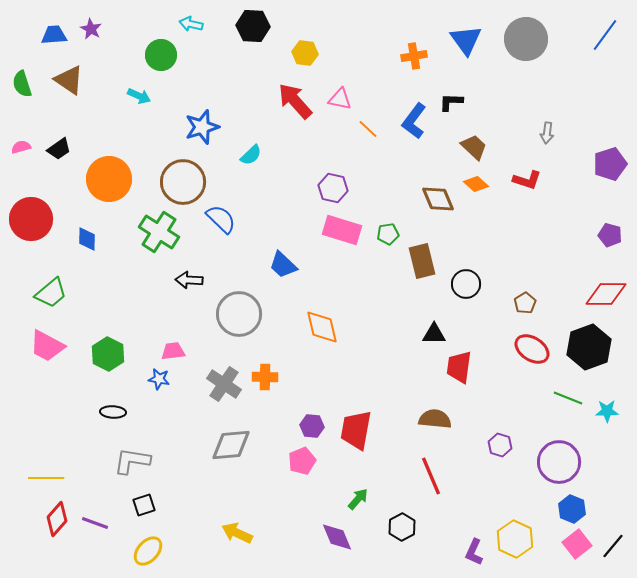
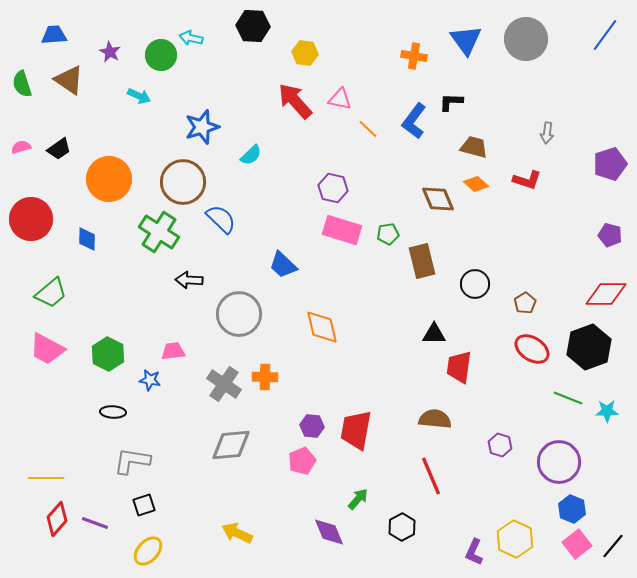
cyan arrow at (191, 24): moved 14 px down
purple star at (91, 29): moved 19 px right, 23 px down
orange cross at (414, 56): rotated 20 degrees clockwise
brown trapezoid at (474, 147): rotated 28 degrees counterclockwise
black circle at (466, 284): moved 9 px right
pink trapezoid at (47, 346): moved 3 px down
blue star at (159, 379): moved 9 px left, 1 px down
purple diamond at (337, 537): moved 8 px left, 5 px up
